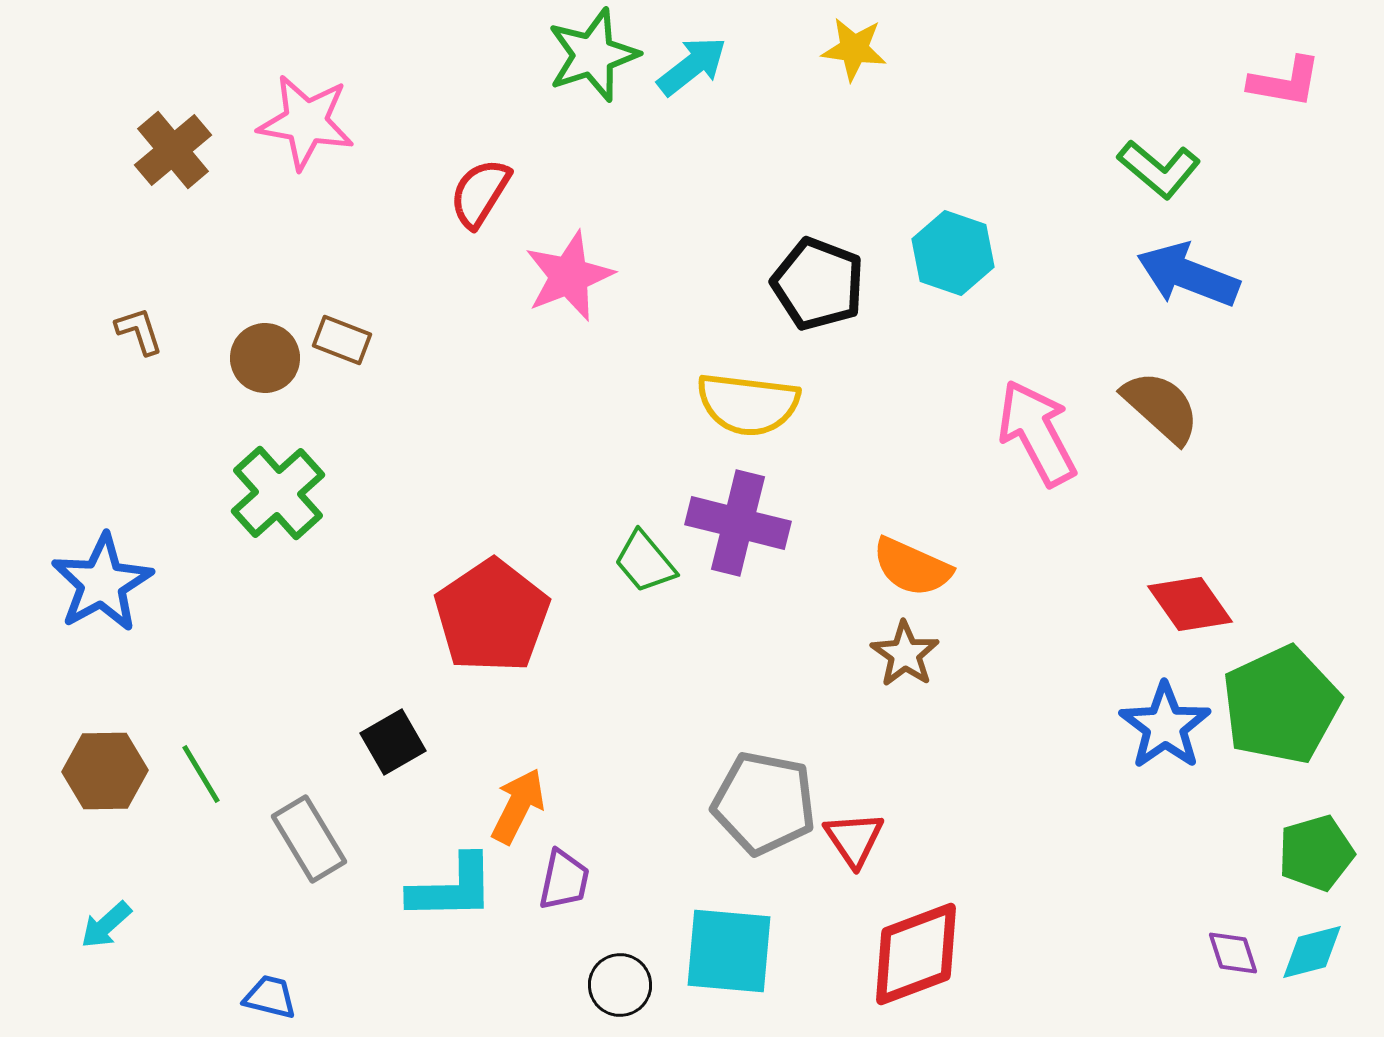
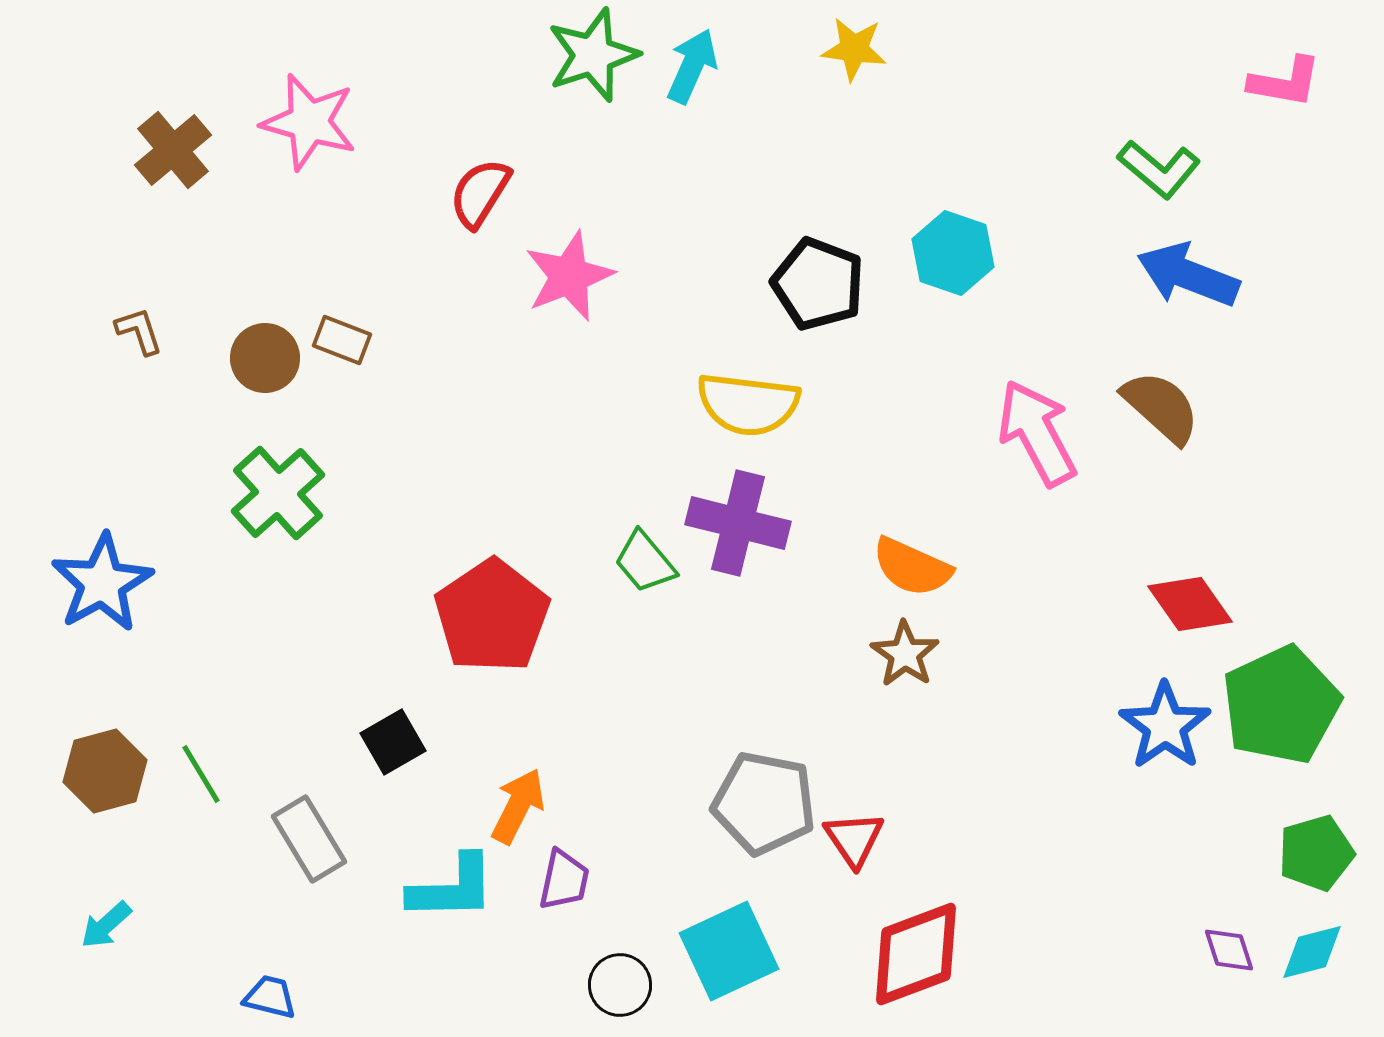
cyan arrow at (692, 66): rotated 28 degrees counterclockwise
pink star at (306, 122): moved 3 px right; rotated 6 degrees clockwise
brown hexagon at (105, 771): rotated 14 degrees counterclockwise
cyan square at (729, 951): rotated 30 degrees counterclockwise
purple diamond at (1233, 953): moved 4 px left, 3 px up
